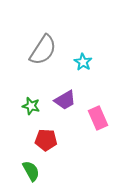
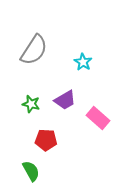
gray semicircle: moved 9 px left
green star: moved 2 px up
pink rectangle: rotated 25 degrees counterclockwise
